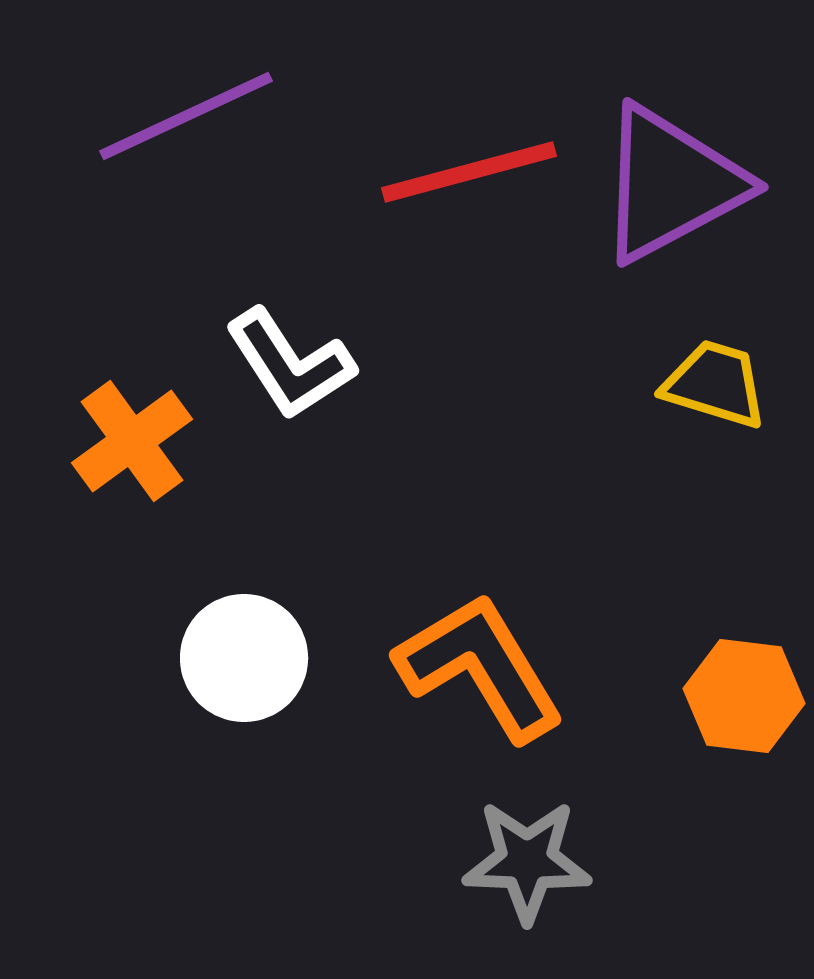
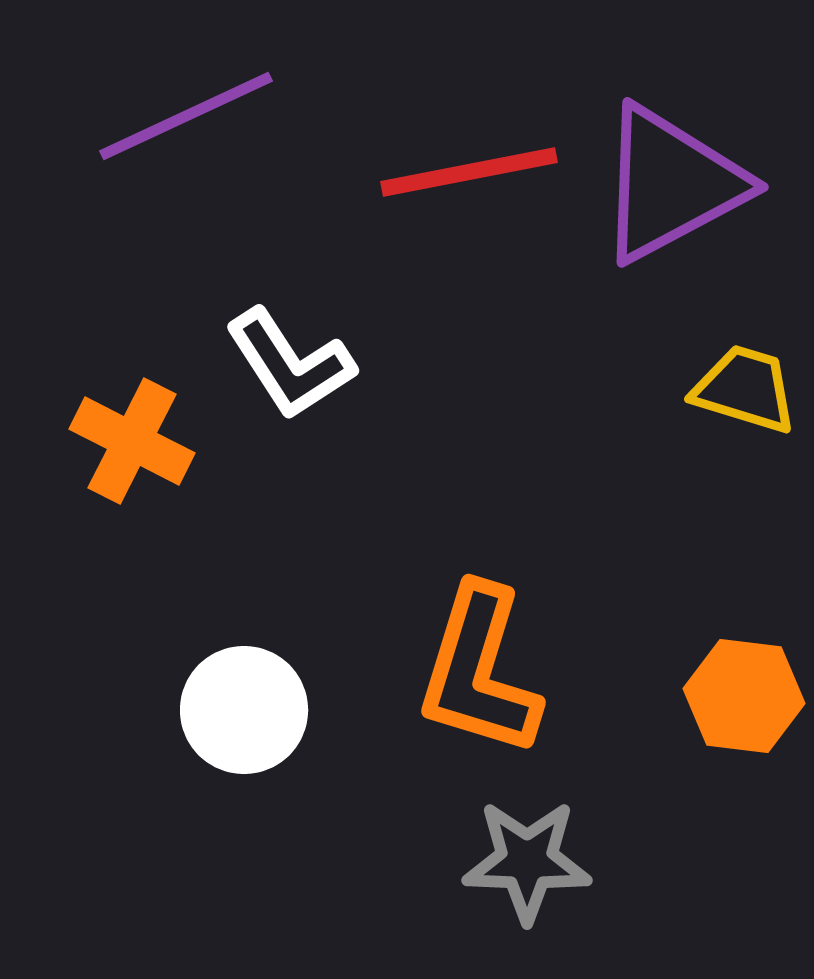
red line: rotated 4 degrees clockwise
yellow trapezoid: moved 30 px right, 5 px down
orange cross: rotated 27 degrees counterclockwise
white circle: moved 52 px down
orange L-shape: moved 1 px left, 4 px down; rotated 132 degrees counterclockwise
